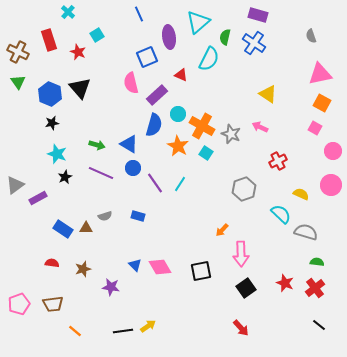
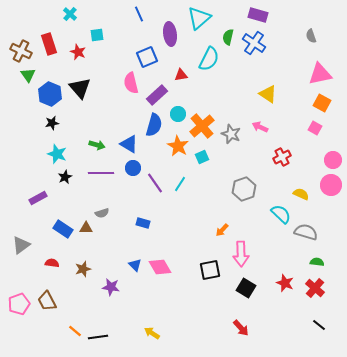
cyan cross at (68, 12): moved 2 px right, 2 px down
cyan triangle at (198, 22): moved 1 px right, 4 px up
cyan square at (97, 35): rotated 24 degrees clockwise
purple ellipse at (169, 37): moved 1 px right, 3 px up
green semicircle at (225, 37): moved 3 px right
red rectangle at (49, 40): moved 4 px down
brown cross at (18, 52): moved 3 px right, 1 px up
red triangle at (181, 75): rotated 32 degrees counterclockwise
green triangle at (18, 82): moved 10 px right, 7 px up
orange cross at (202, 126): rotated 20 degrees clockwise
pink circle at (333, 151): moved 9 px down
cyan square at (206, 153): moved 4 px left, 4 px down; rotated 32 degrees clockwise
red cross at (278, 161): moved 4 px right, 4 px up
purple line at (101, 173): rotated 25 degrees counterclockwise
gray triangle at (15, 185): moved 6 px right, 60 px down
gray semicircle at (105, 216): moved 3 px left, 3 px up
blue rectangle at (138, 216): moved 5 px right, 7 px down
black square at (201, 271): moved 9 px right, 1 px up
black square at (246, 288): rotated 24 degrees counterclockwise
red cross at (315, 288): rotated 12 degrees counterclockwise
brown trapezoid at (53, 304): moved 6 px left, 3 px up; rotated 70 degrees clockwise
yellow arrow at (148, 326): moved 4 px right, 7 px down; rotated 112 degrees counterclockwise
black line at (123, 331): moved 25 px left, 6 px down
